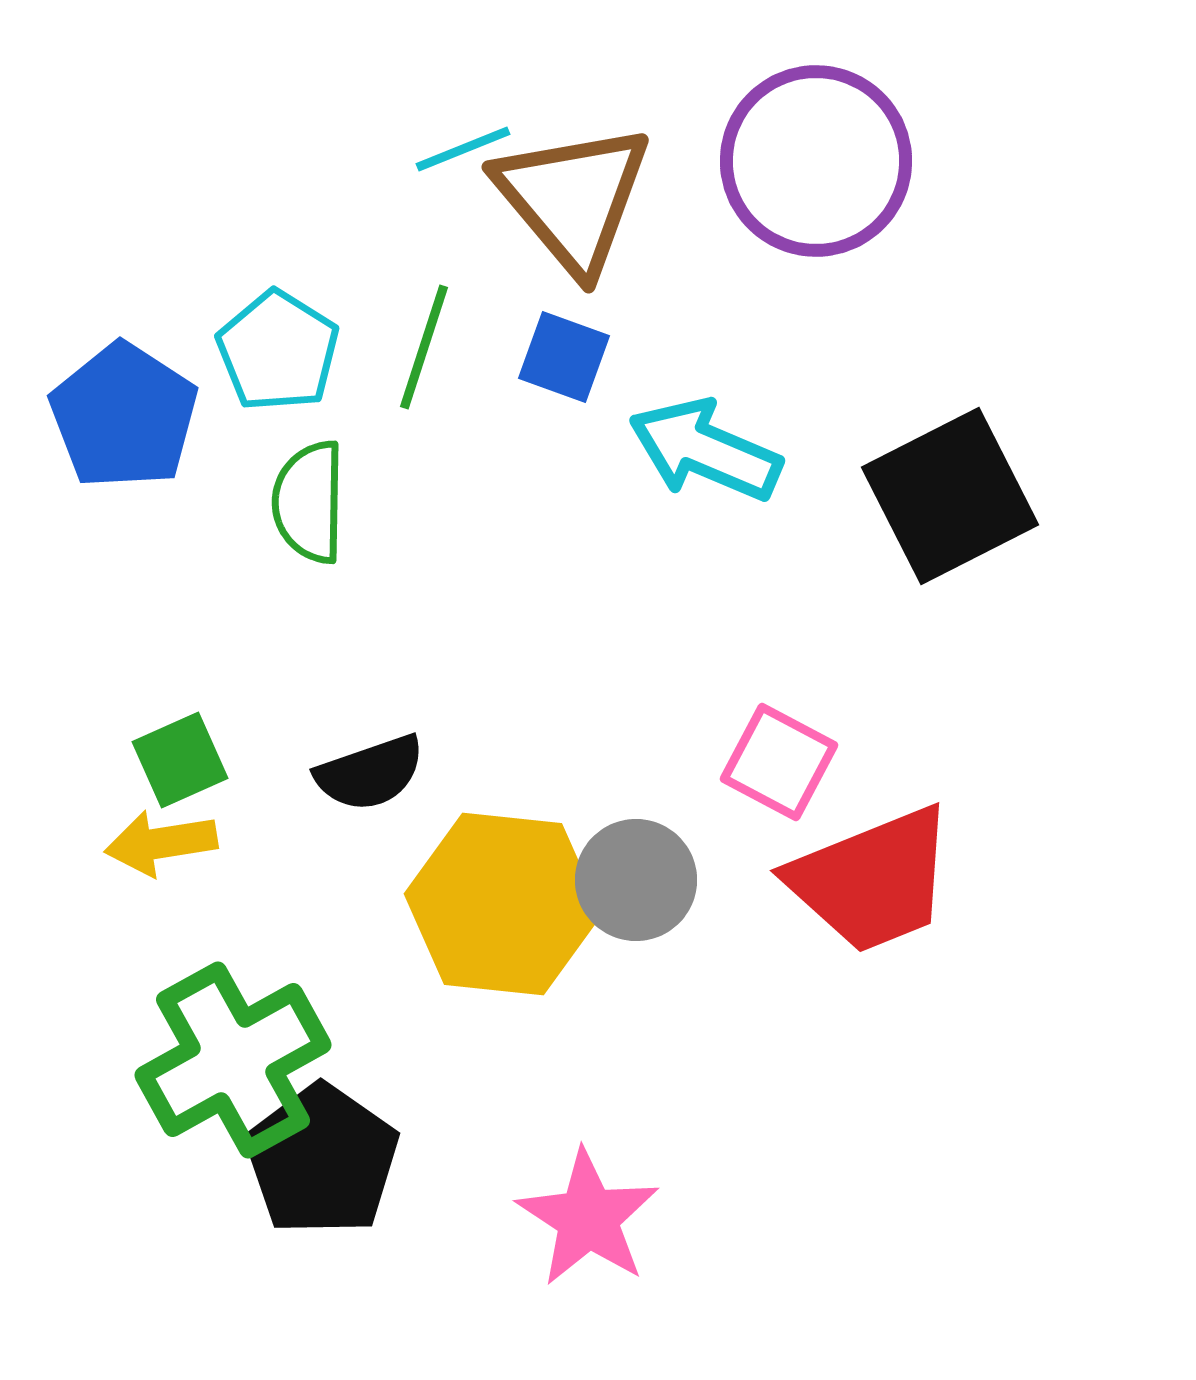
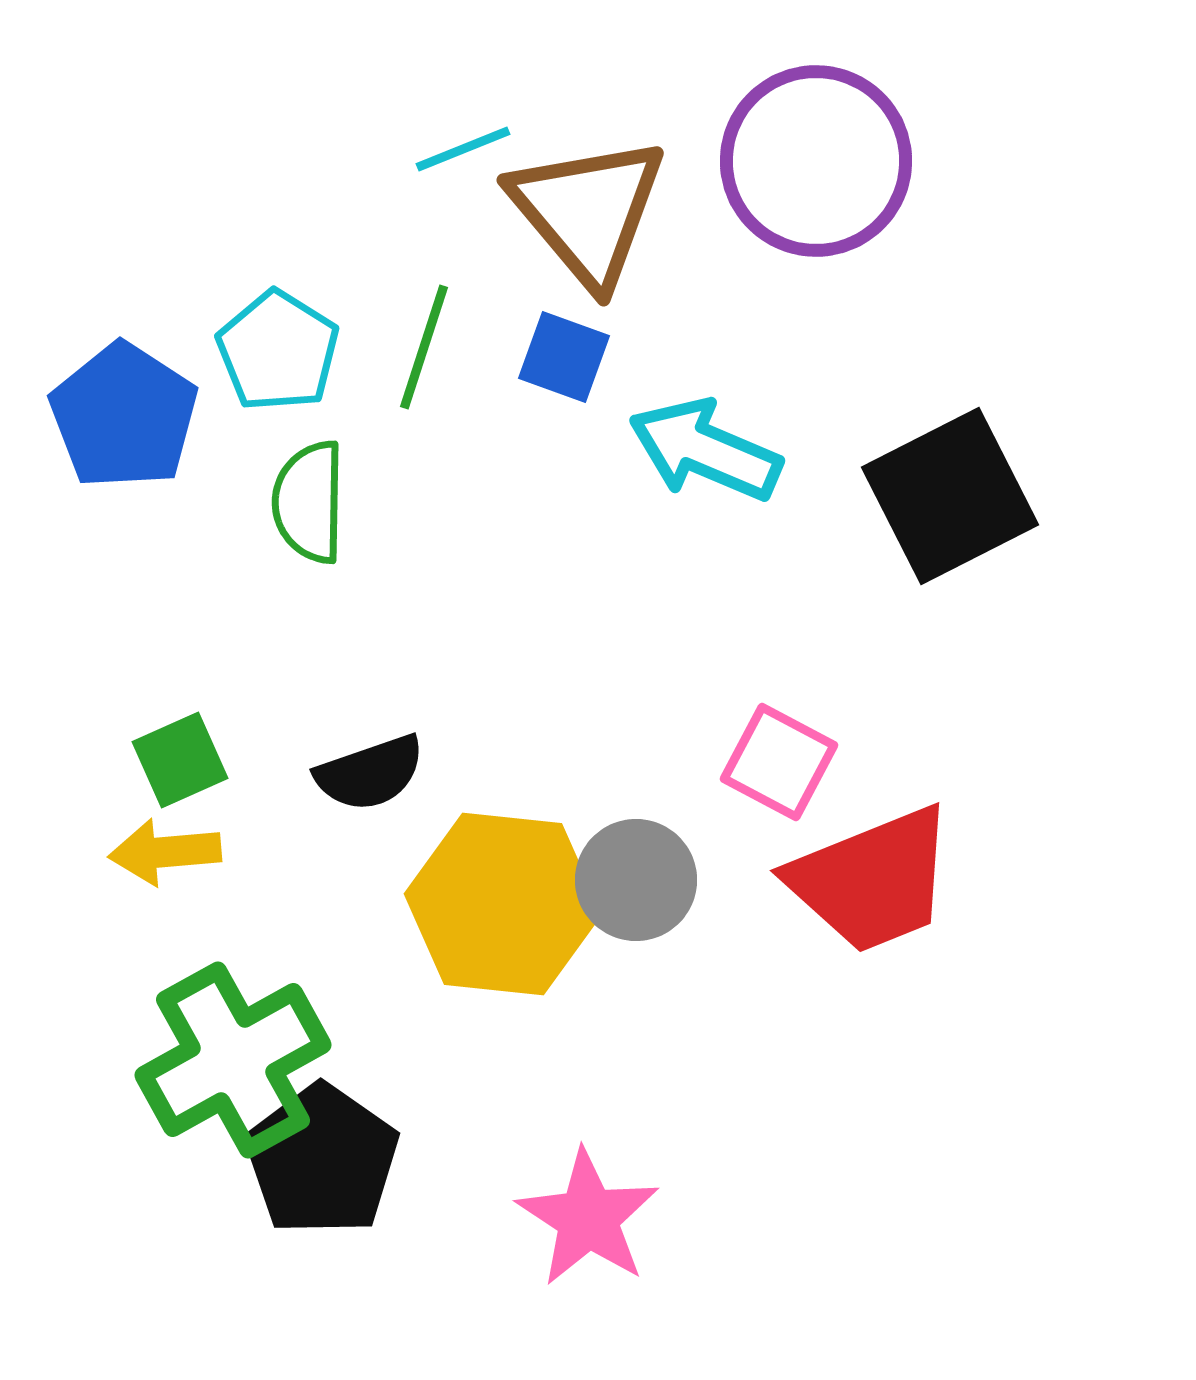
brown triangle: moved 15 px right, 13 px down
yellow arrow: moved 4 px right, 9 px down; rotated 4 degrees clockwise
